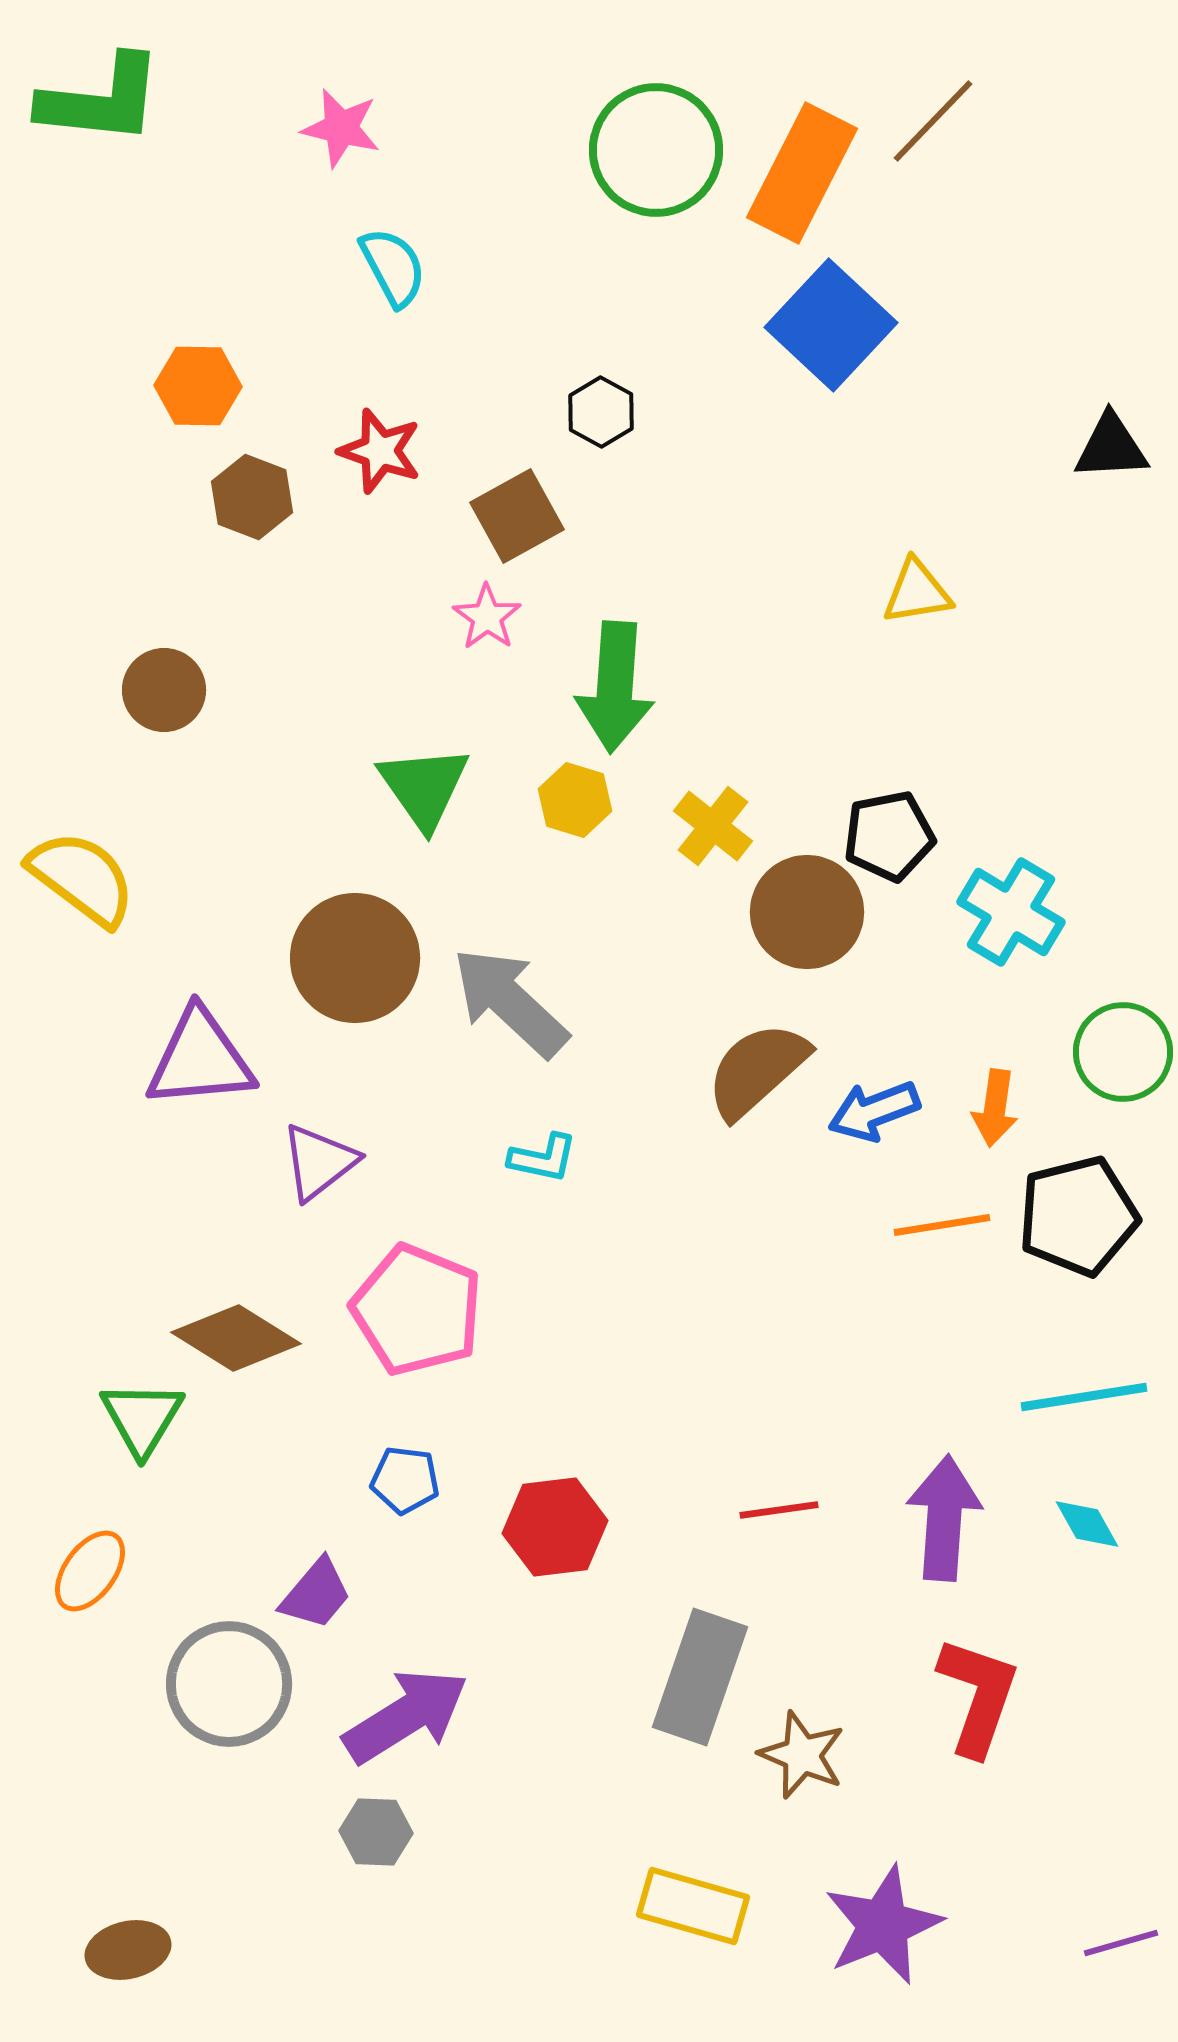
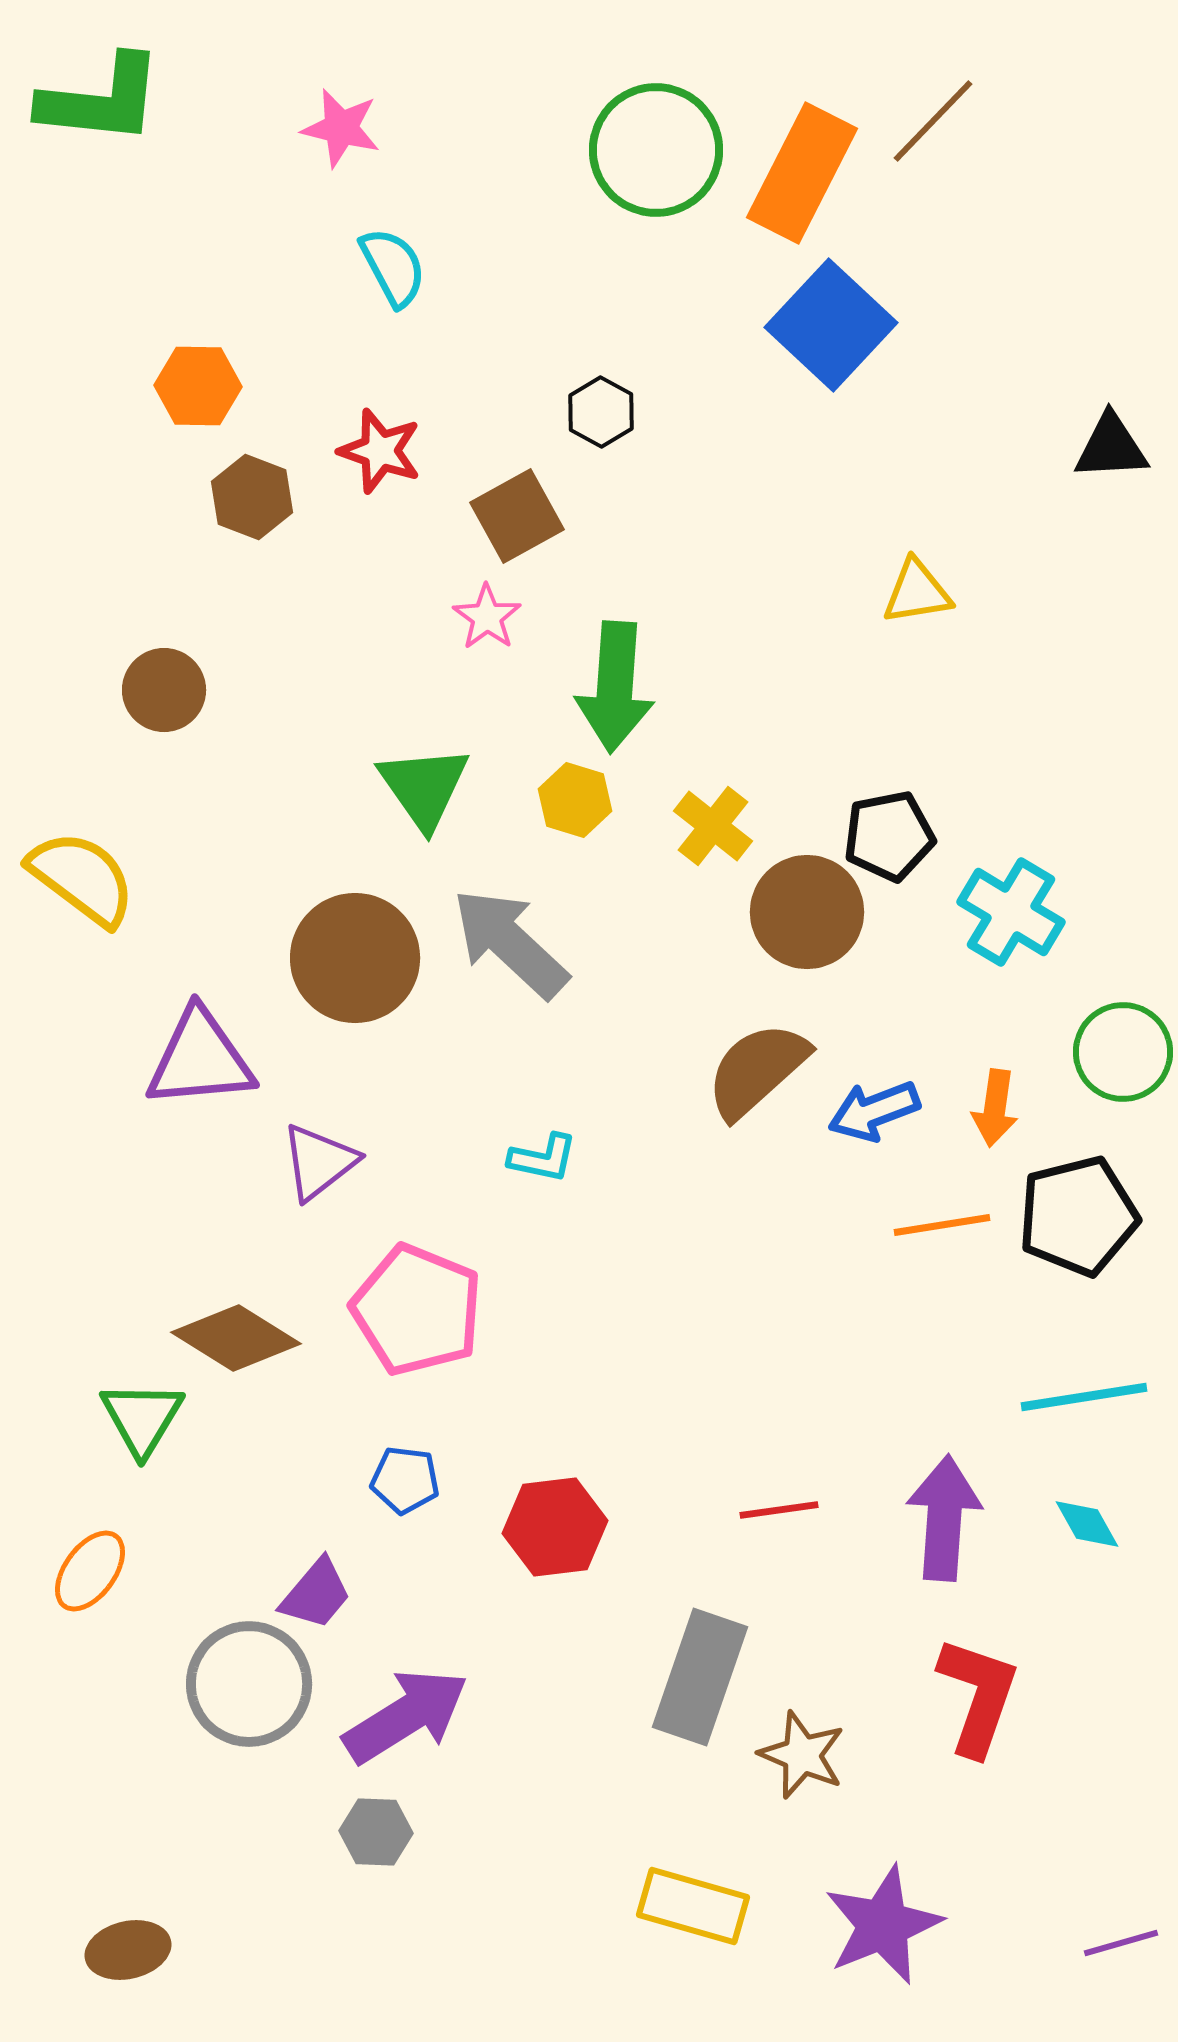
gray arrow at (510, 1002): moved 59 px up
gray circle at (229, 1684): moved 20 px right
